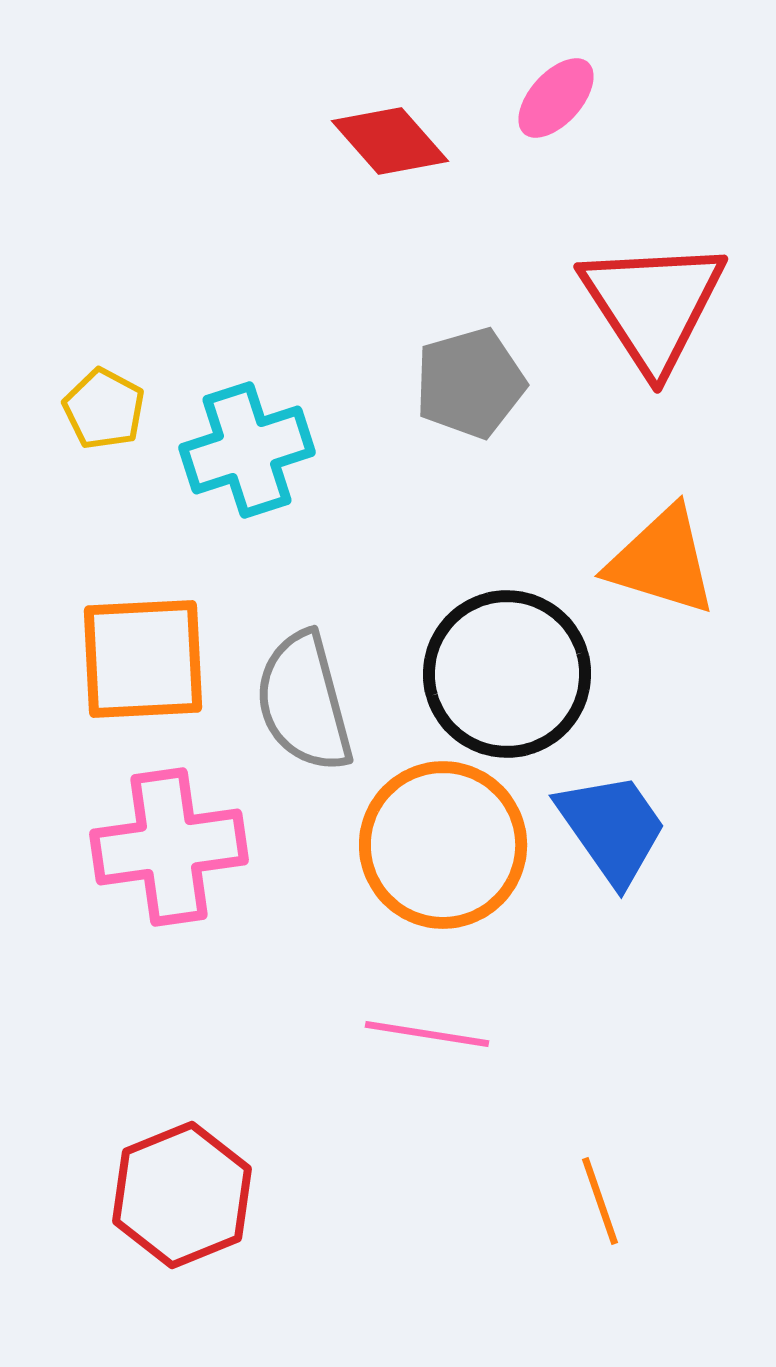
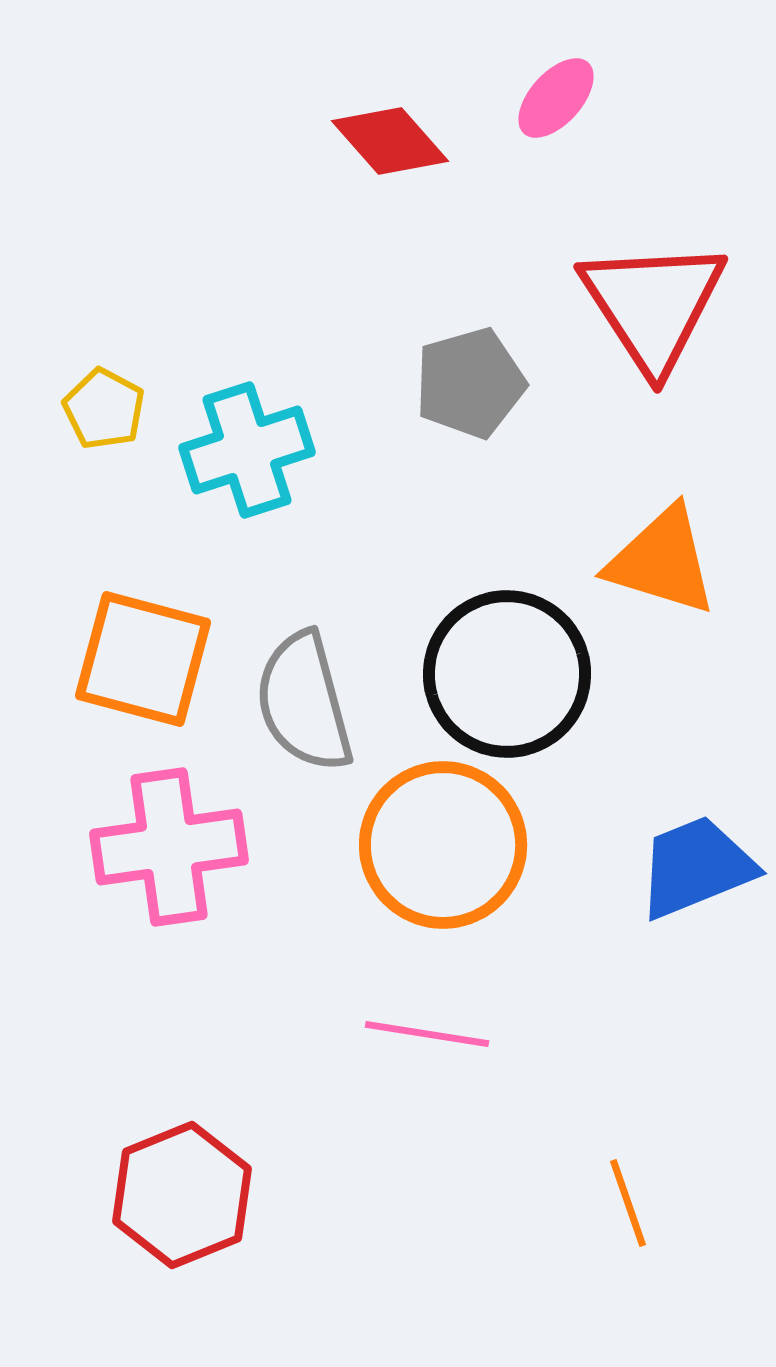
orange square: rotated 18 degrees clockwise
blue trapezoid: moved 84 px right, 39 px down; rotated 77 degrees counterclockwise
orange line: moved 28 px right, 2 px down
